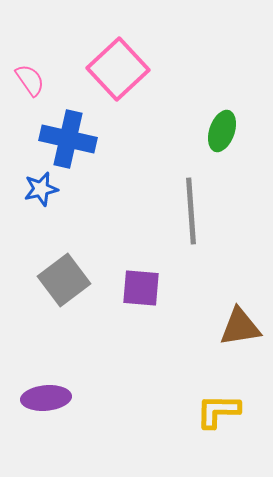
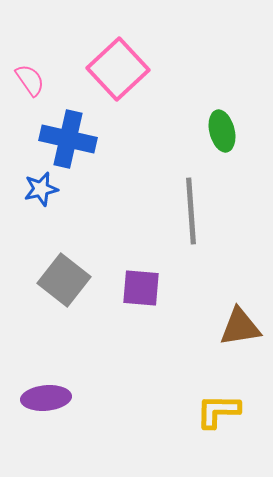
green ellipse: rotated 33 degrees counterclockwise
gray square: rotated 15 degrees counterclockwise
